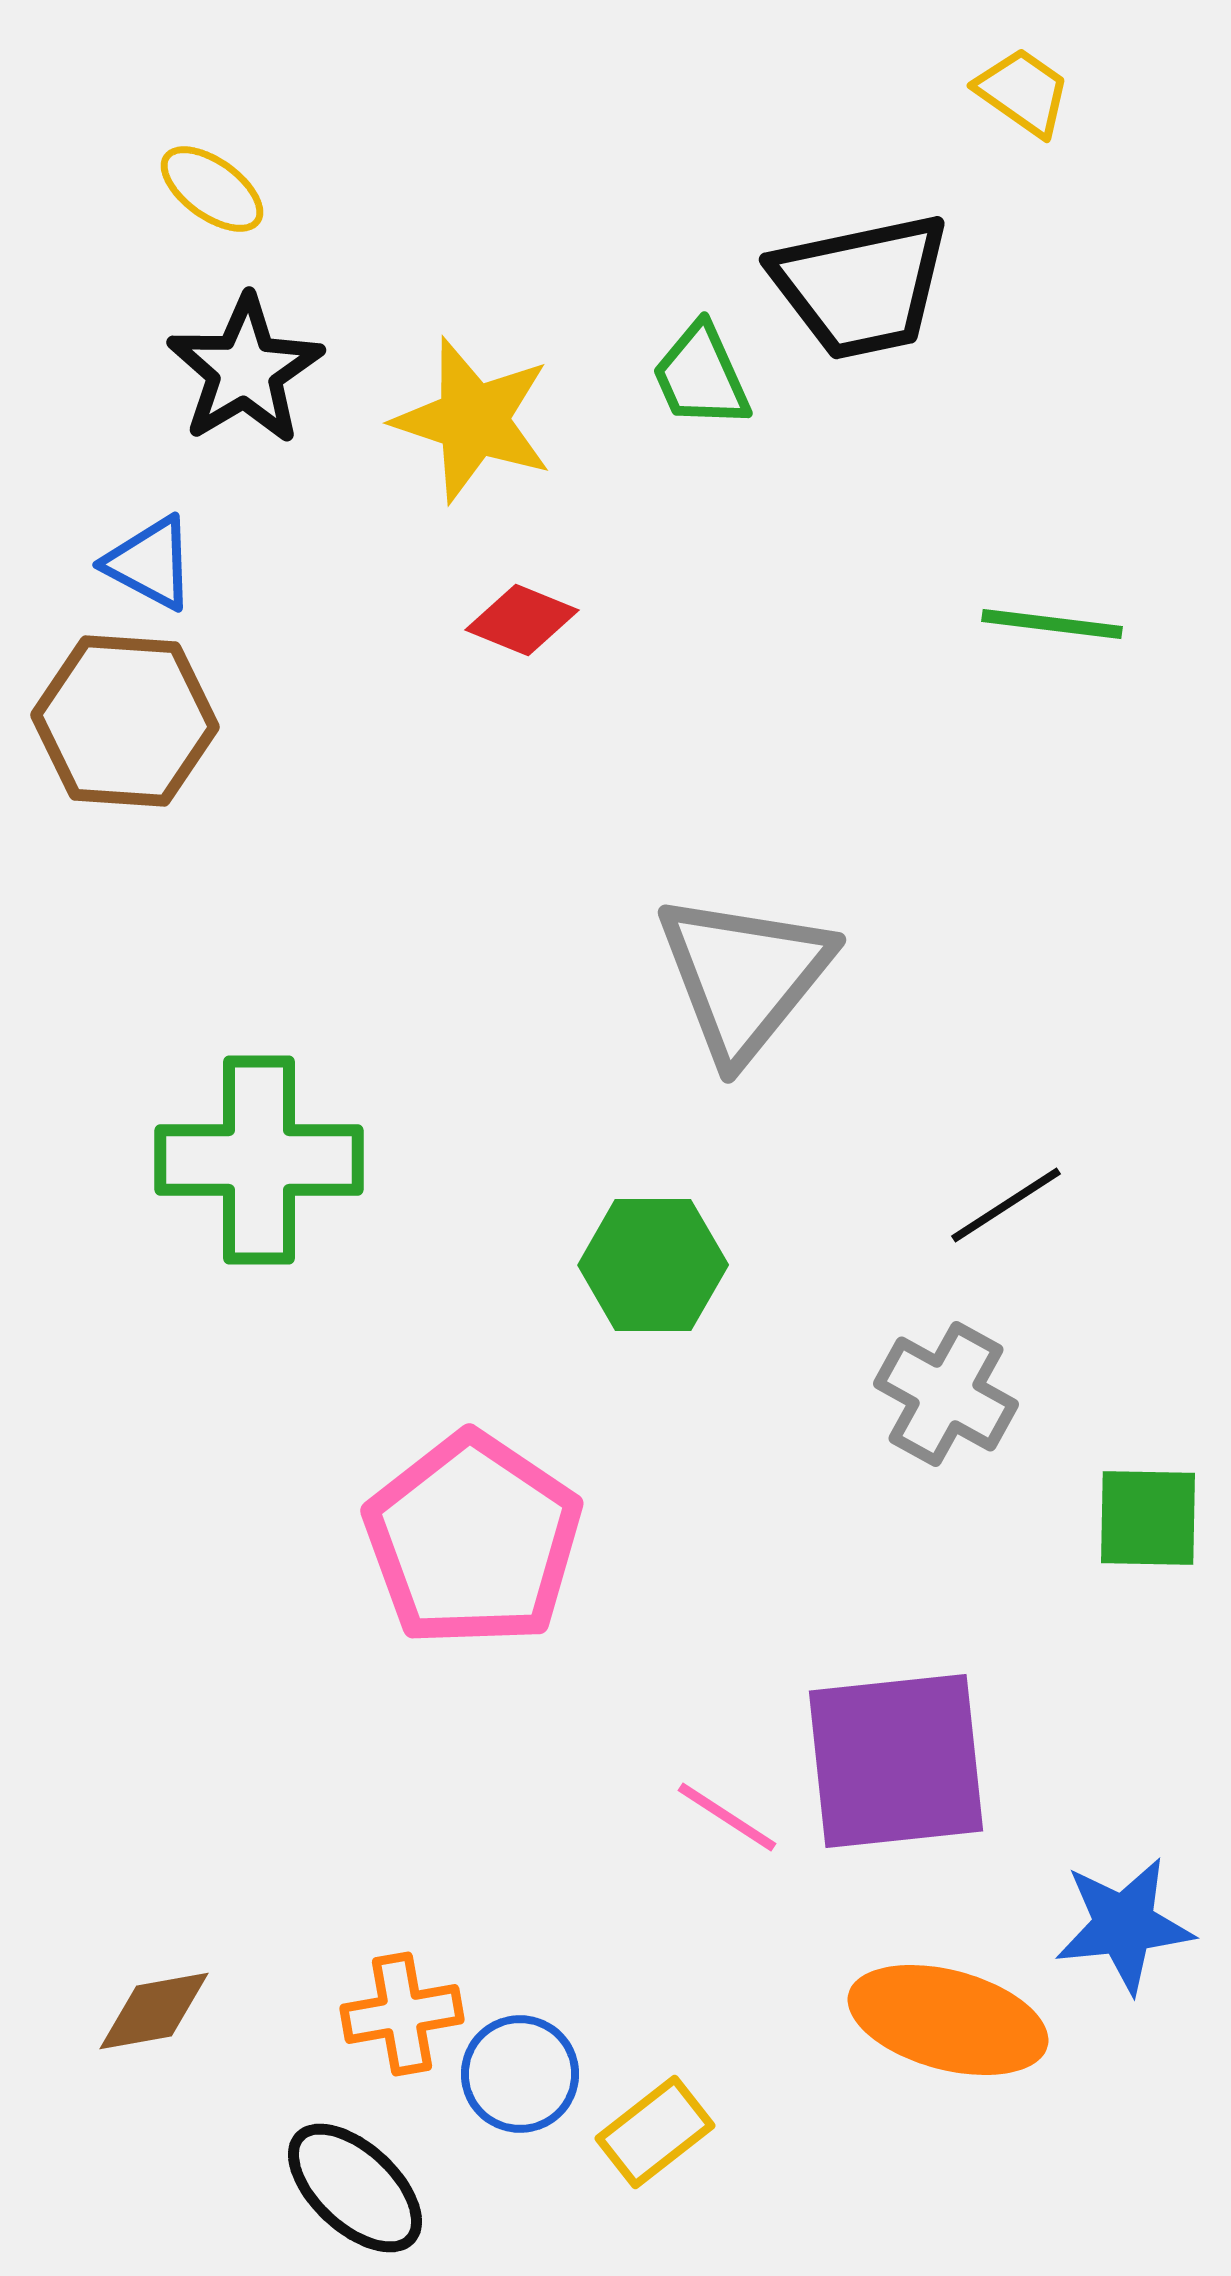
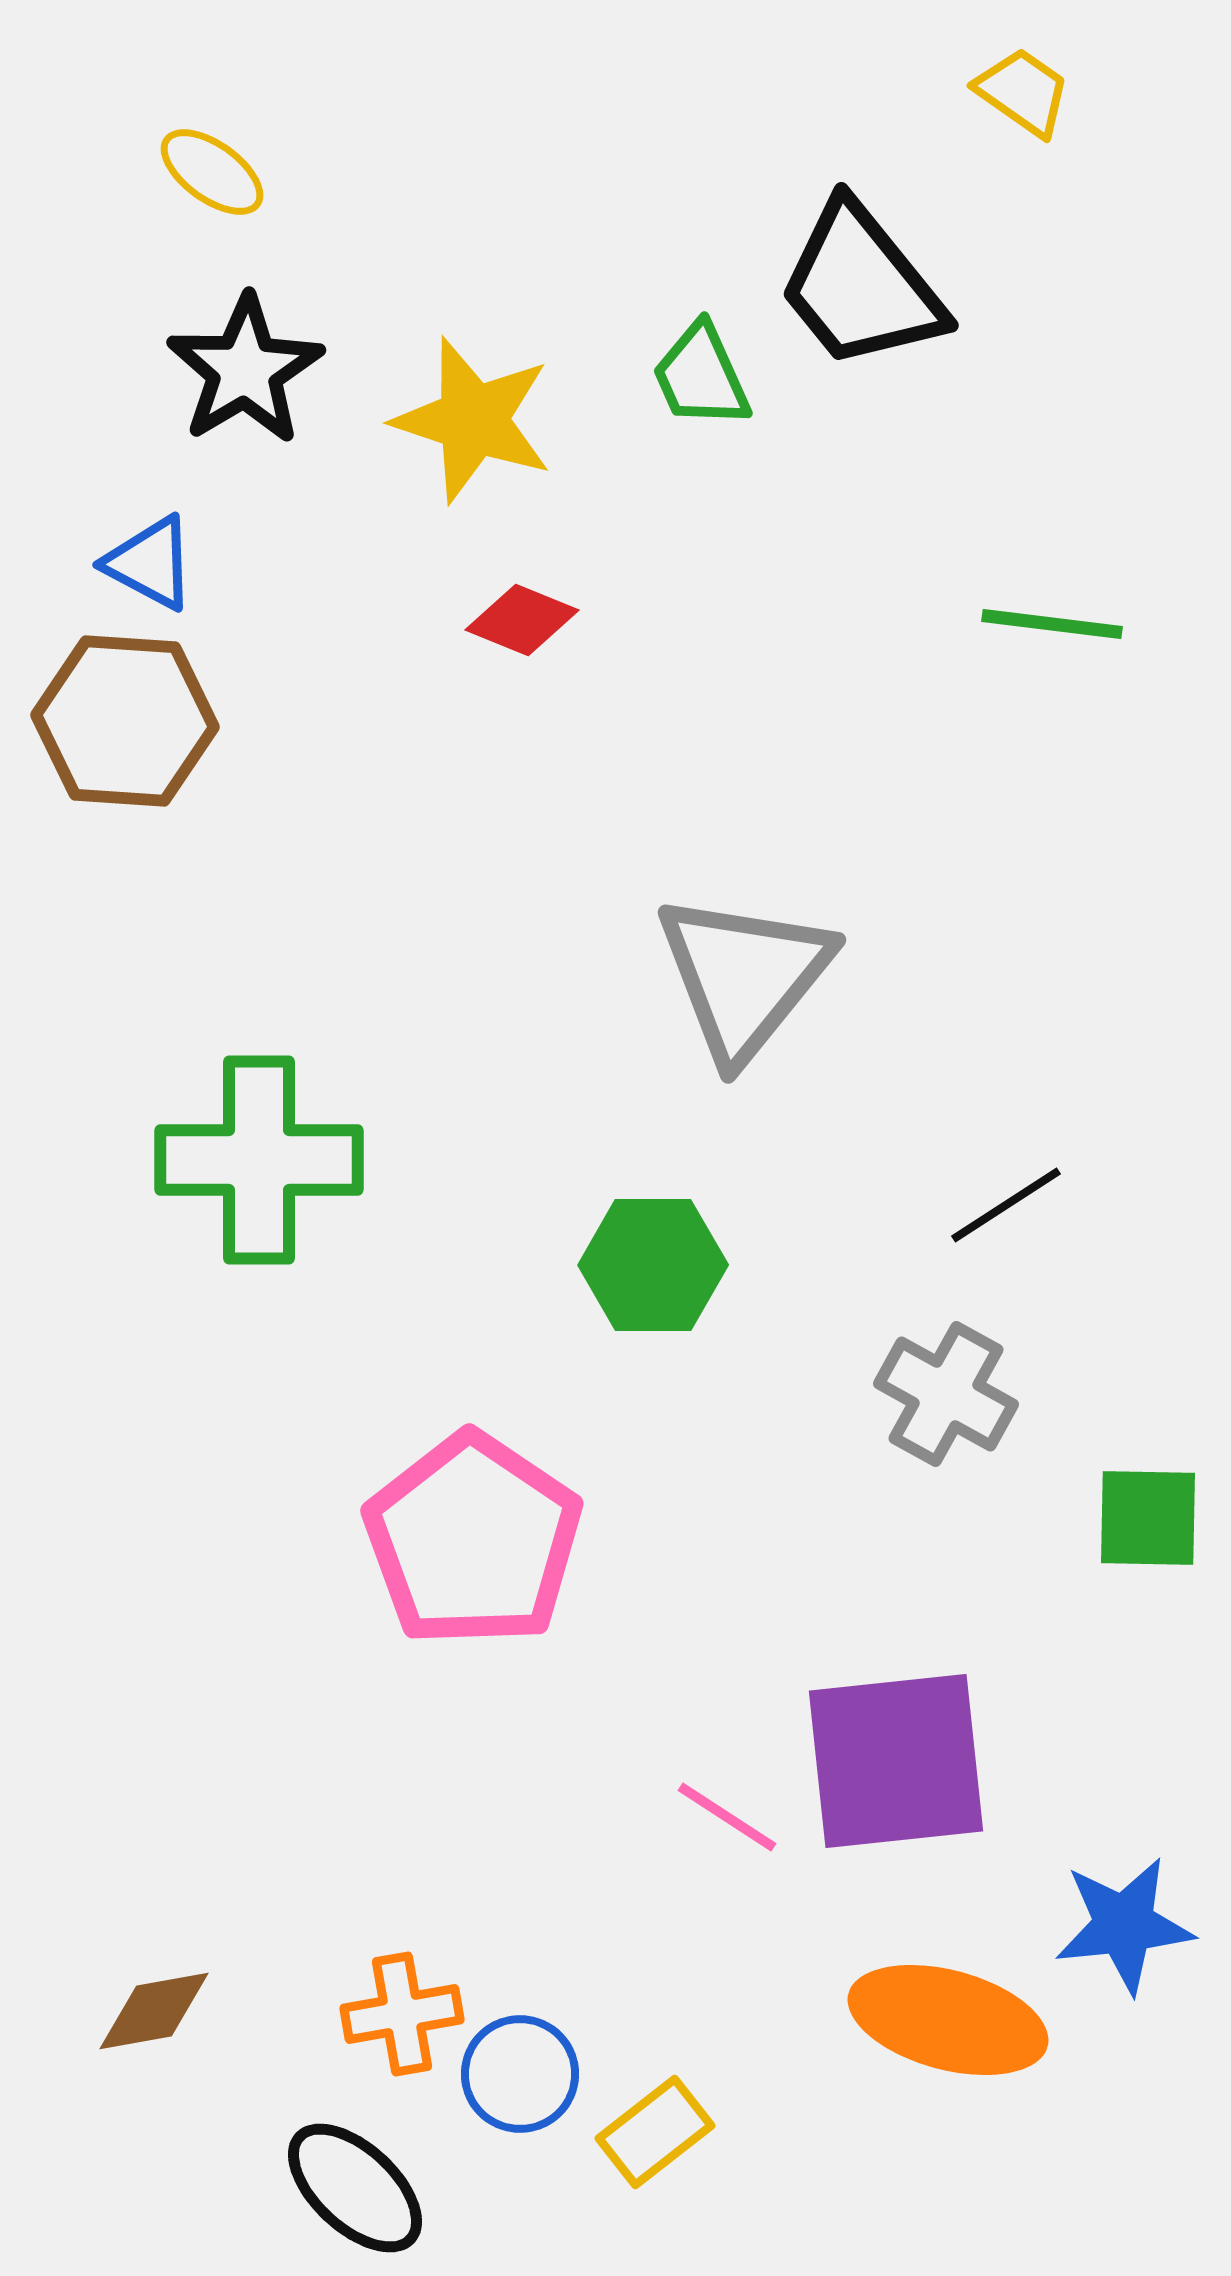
yellow ellipse: moved 17 px up
black trapezoid: rotated 63 degrees clockwise
